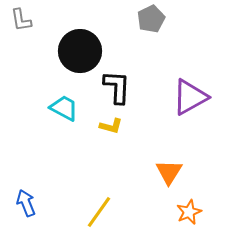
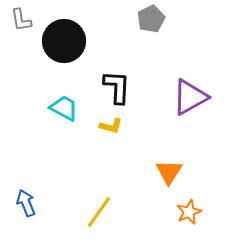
black circle: moved 16 px left, 10 px up
